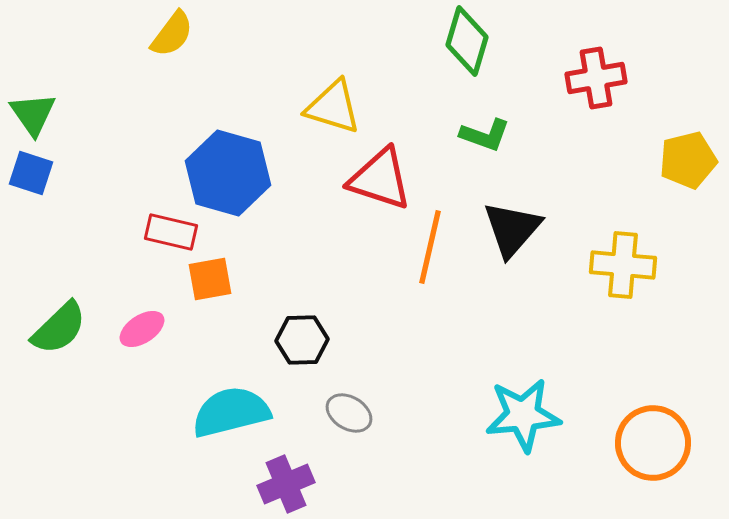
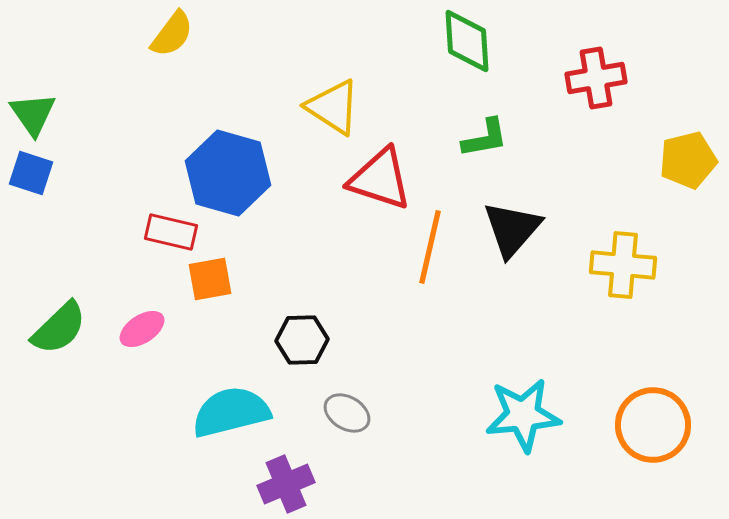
green diamond: rotated 20 degrees counterclockwise
yellow triangle: rotated 16 degrees clockwise
green L-shape: moved 3 px down; rotated 30 degrees counterclockwise
gray ellipse: moved 2 px left
orange circle: moved 18 px up
